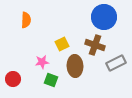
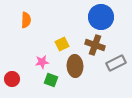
blue circle: moved 3 px left
red circle: moved 1 px left
